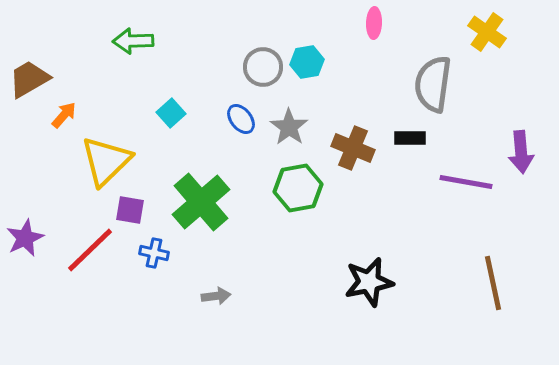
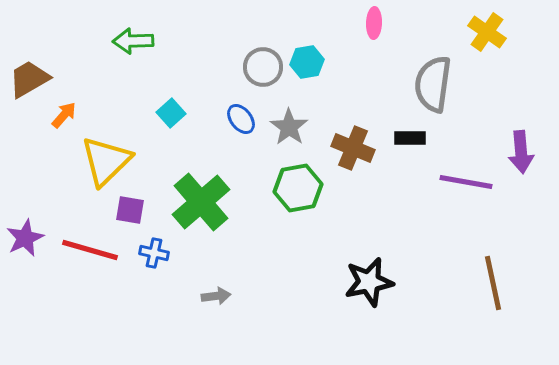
red line: rotated 60 degrees clockwise
